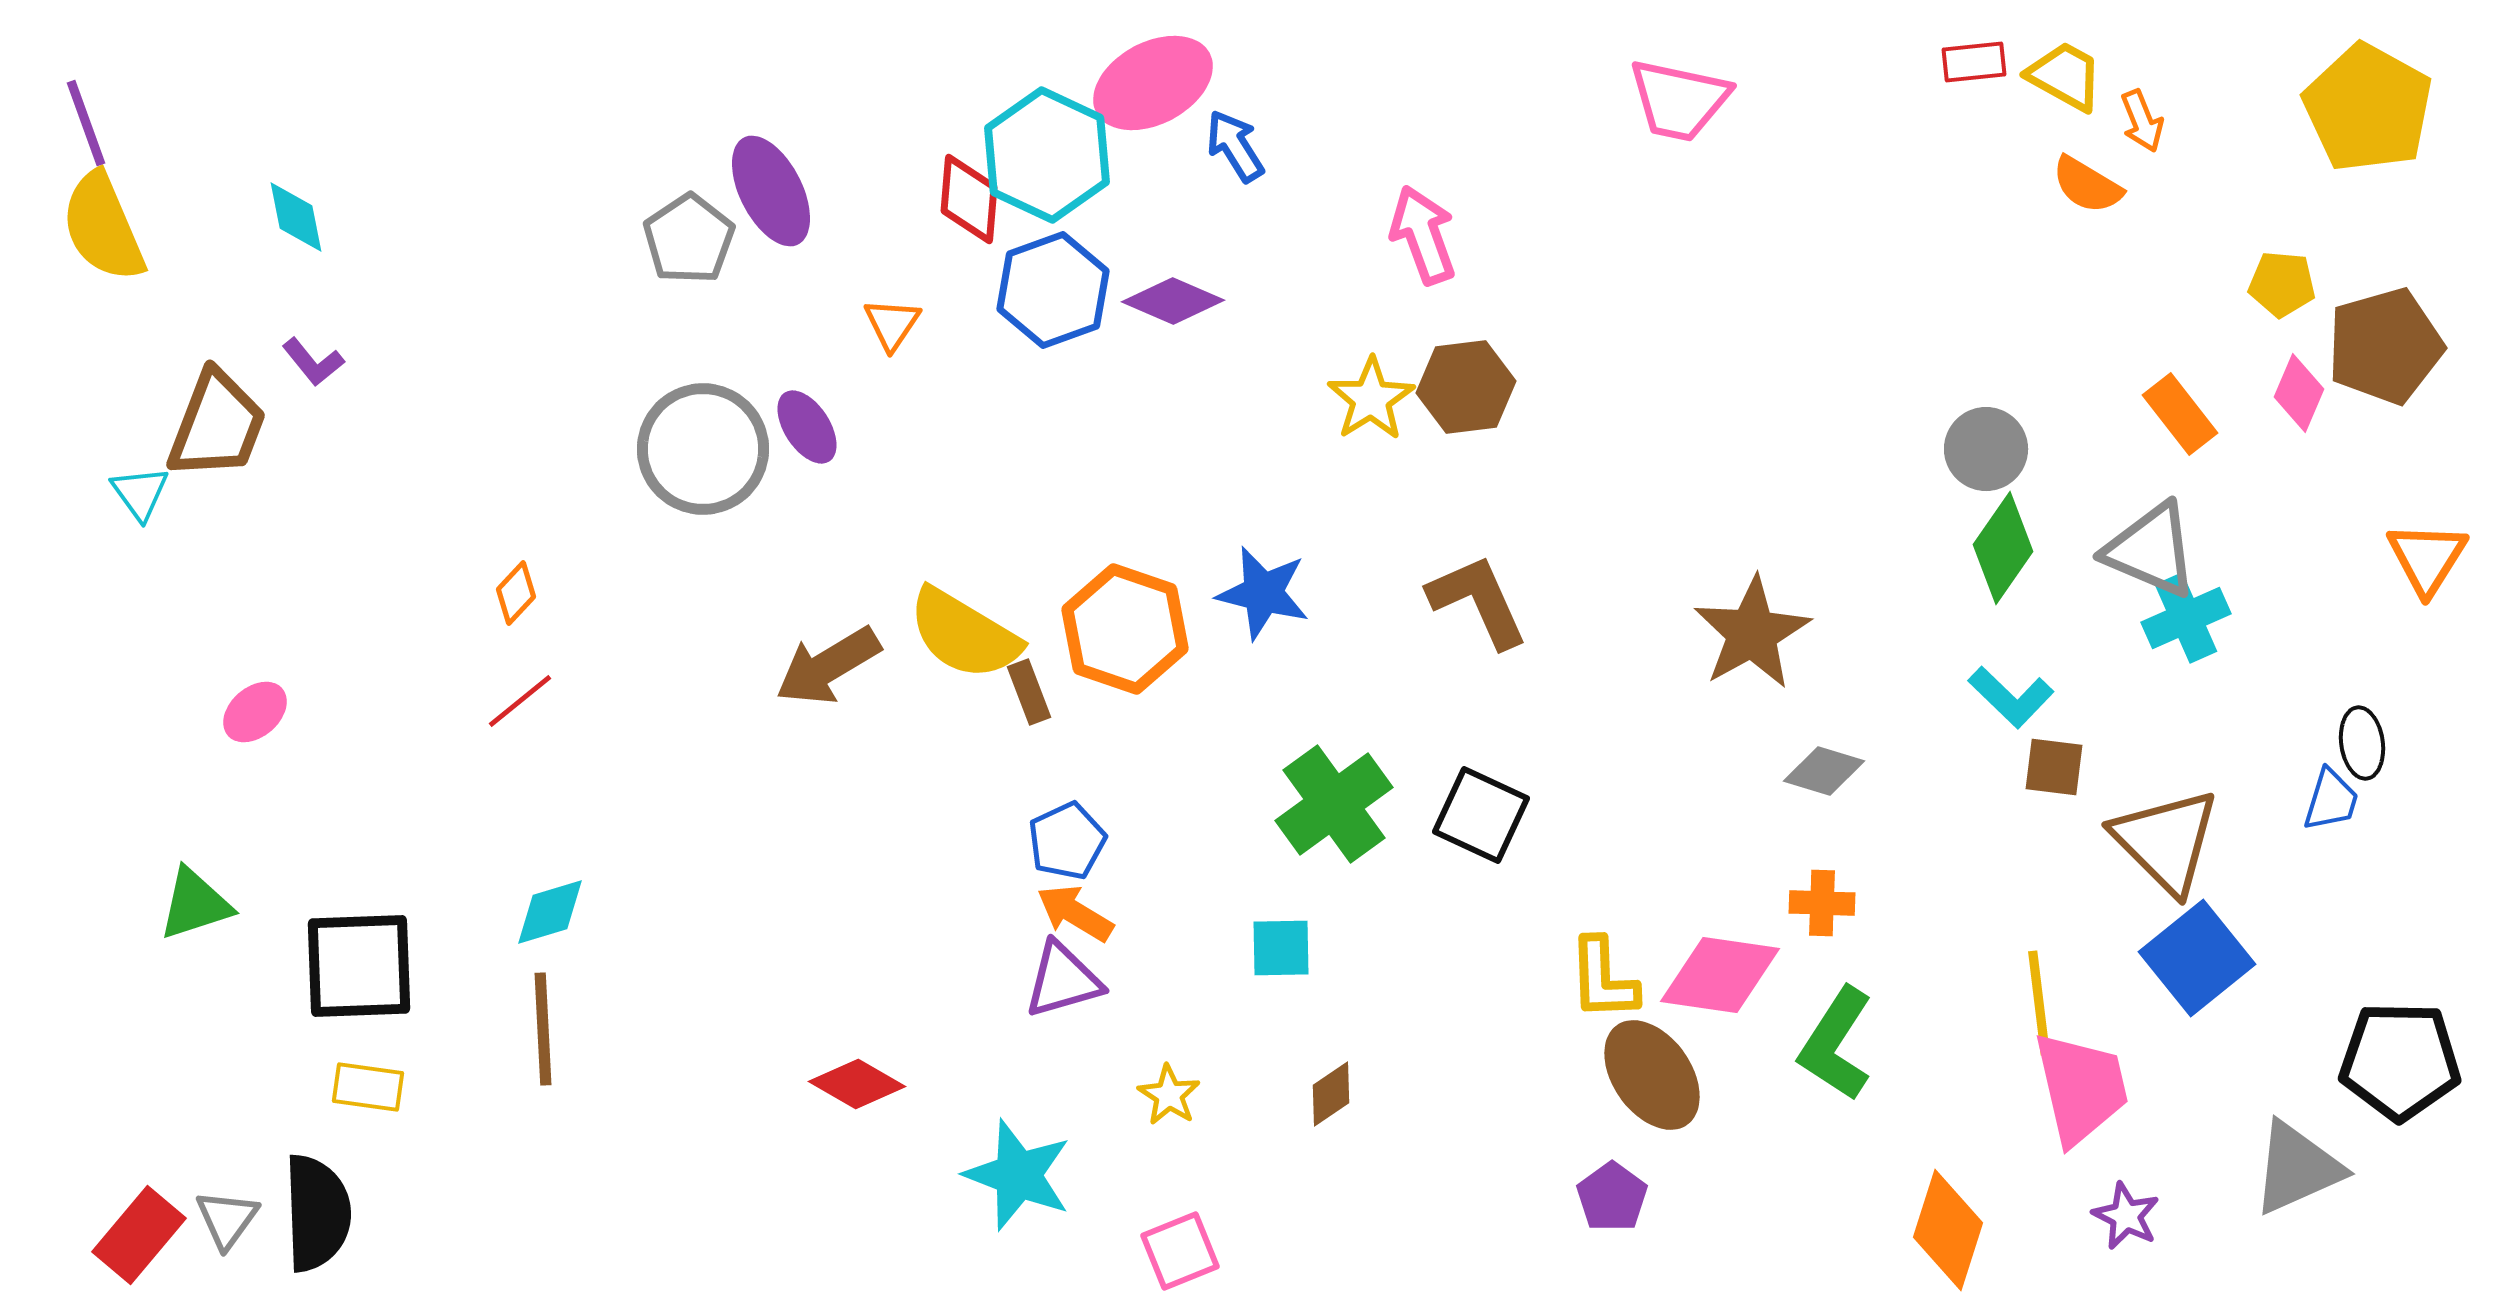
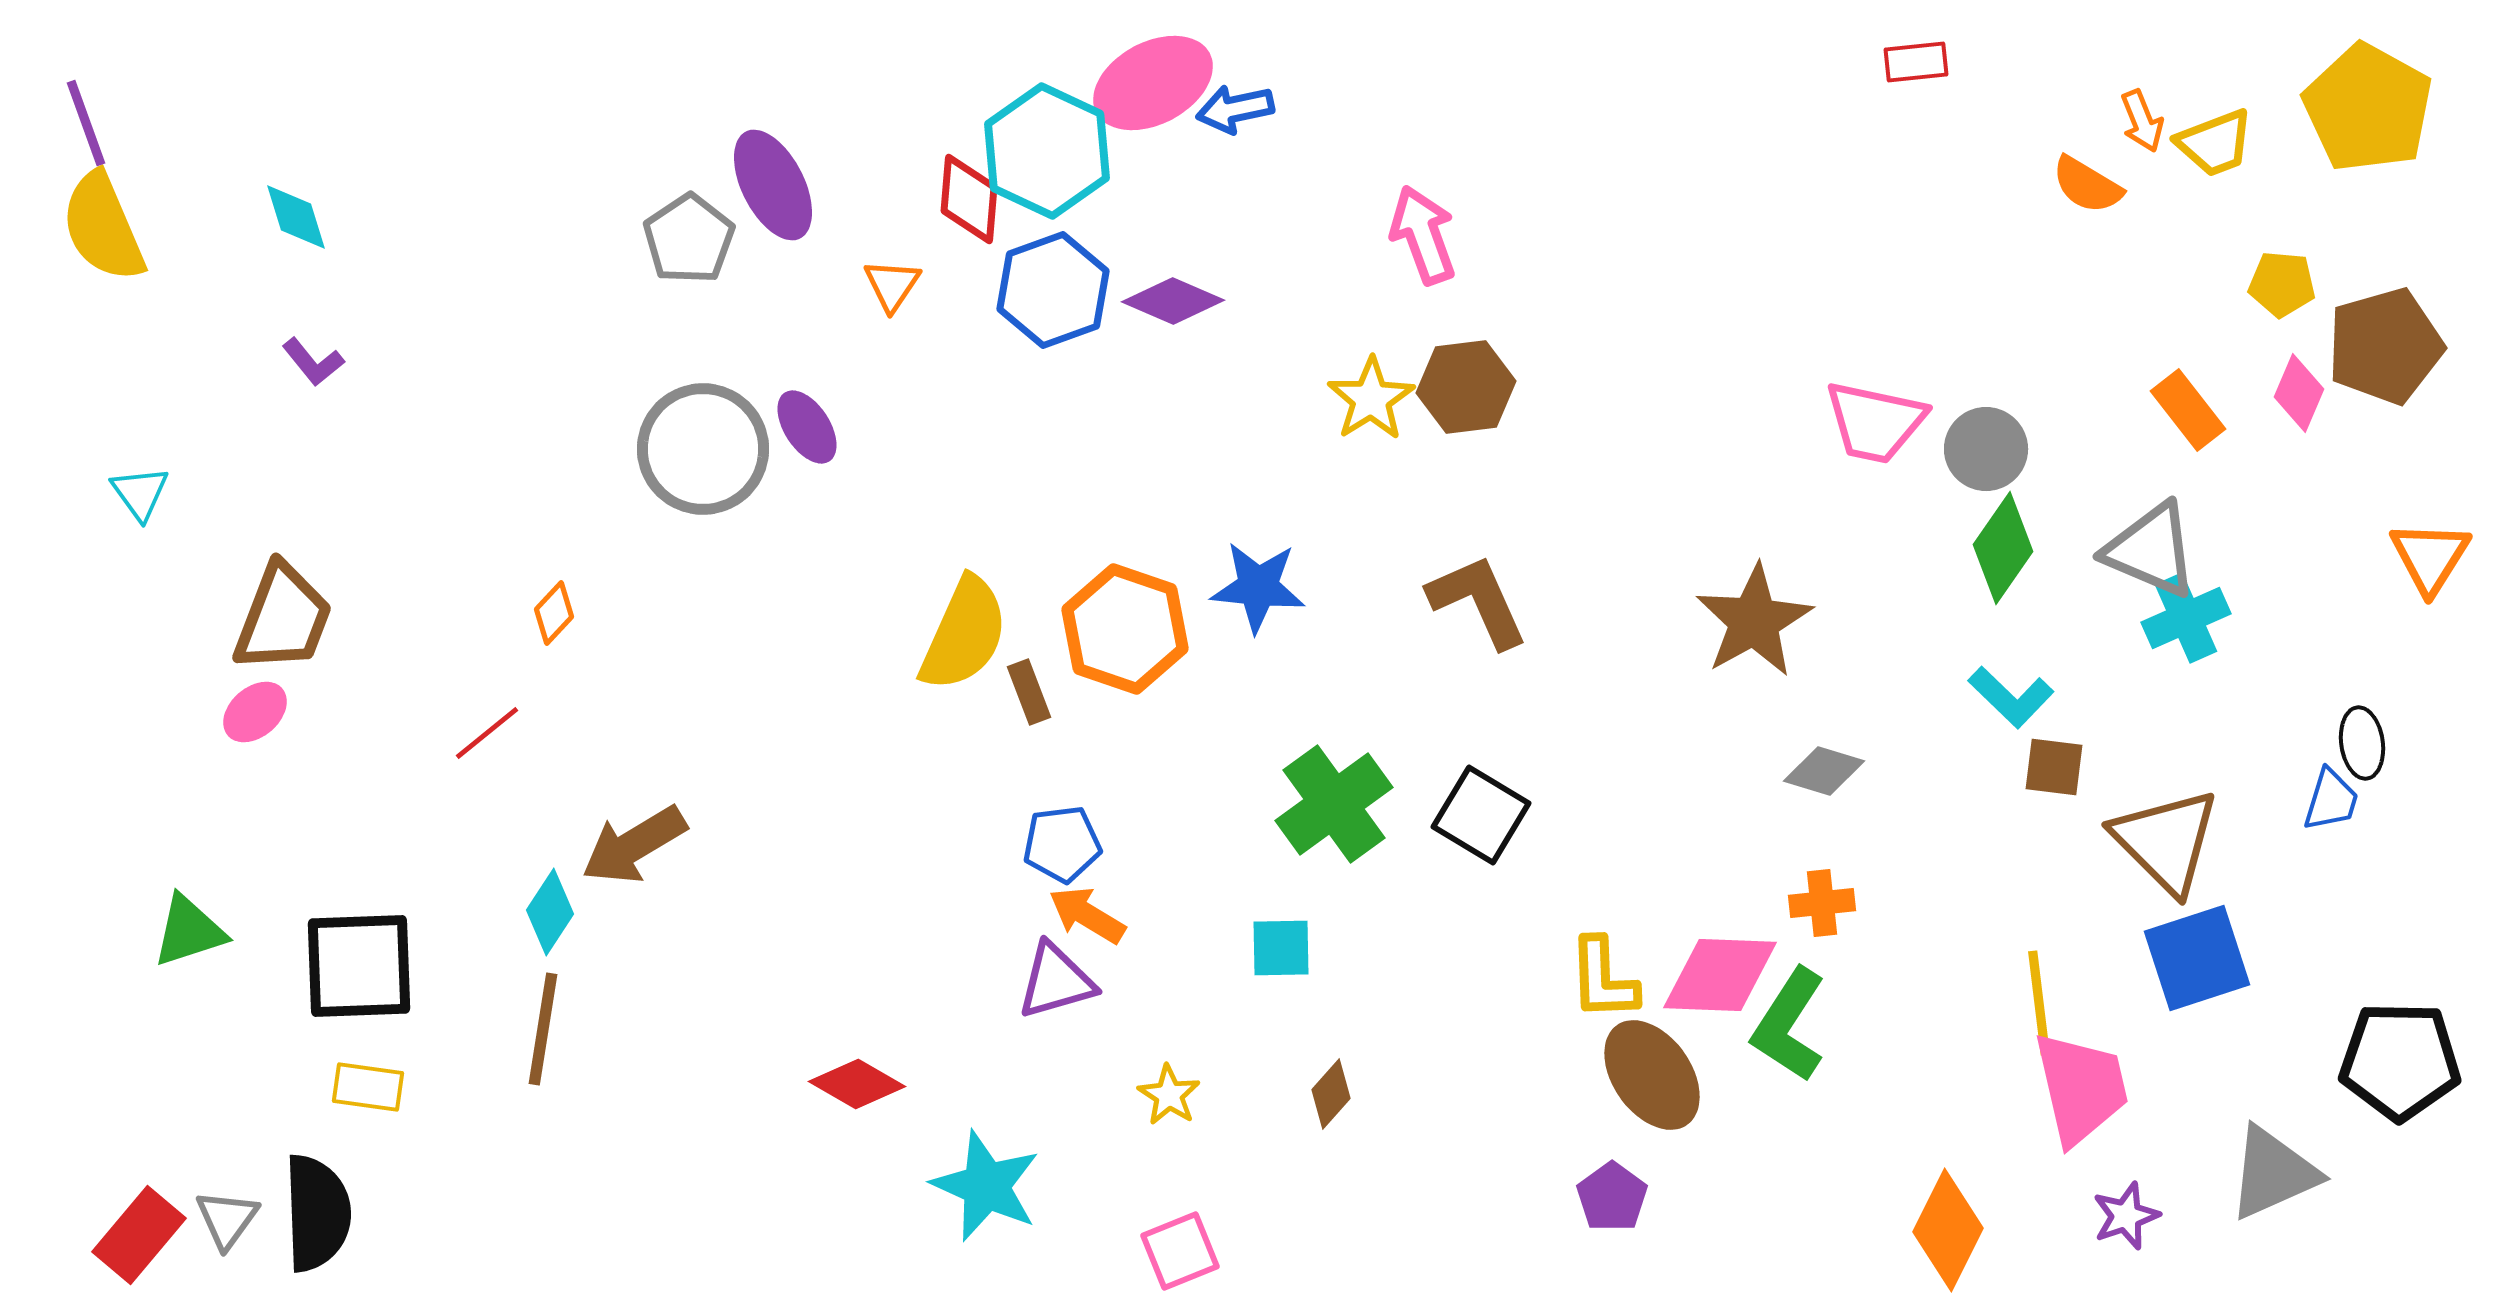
red rectangle at (1974, 62): moved 58 px left
yellow trapezoid at (2065, 76): moved 150 px right, 67 px down; rotated 130 degrees clockwise
pink trapezoid at (1679, 100): moved 196 px right, 322 px down
blue arrow at (1235, 146): moved 37 px up; rotated 70 degrees counterclockwise
cyan hexagon at (1047, 155): moved 4 px up
purple ellipse at (771, 191): moved 2 px right, 6 px up
cyan diamond at (296, 217): rotated 6 degrees counterclockwise
orange triangle at (892, 324): moved 39 px up
orange rectangle at (2180, 414): moved 8 px right, 4 px up
brown trapezoid at (217, 425): moved 66 px right, 193 px down
orange triangle at (2427, 558): moved 3 px right, 1 px up
orange diamond at (516, 593): moved 38 px right, 20 px down
blue star at (1263, 593): moved 5 px left, 6 px up; rotated 8 degrees counterclockwise
brown star at (1752, 633): moved 2 px right, 12 px up
yellow semicircle at (964, 634): rotated 97 degrees counterclockwise
brown arrow at (828, 666): moved 194 px left, 179 px down
red line at (520, 701): moved 33 px left, 32 px down
black square at (1481, 815): rotated 6 degrees clockwise
blue pentagon at (1067, 841): moved 5 px left, 3 px down; rotated 18 degrees clockwise
orange cross at (1822, 903): rotated 8 degrees counterclockwise
green triangle at (195, 904): moved 6 px left, 27 px down
cyan diamond at (550, 912): rotated 40 degrees counterclockwise
orange arrow at (1075, 913): moved 12 px right, 2 px down
blue square at (2197, 958): rotated 21 degrees clockwise
pink diamond at (1720, 975): rotated 6 degrees counterclockwise
purple triangle at (1063, 980): moved 7 px left, 1 px down
brown line at (543, 1029): rotated 12 degrees clockwise
green L-shape at (1836, 1044): moved 47 px left, 19 px up
brown diamond at (1331, 1094): rotated 14 degrees counterclockwise
gray triangle at (2297, 1168): moved 24 px left, 5 px down
cyan star at (1018, 1175): moved 32 px left, 11 px down; rotated 3 degrees clockwise
purple star at (2126, 1216): rotated 26 degrees clockwise
orange diamond at (1948, 1230): rotated 9 degrees clockwise
